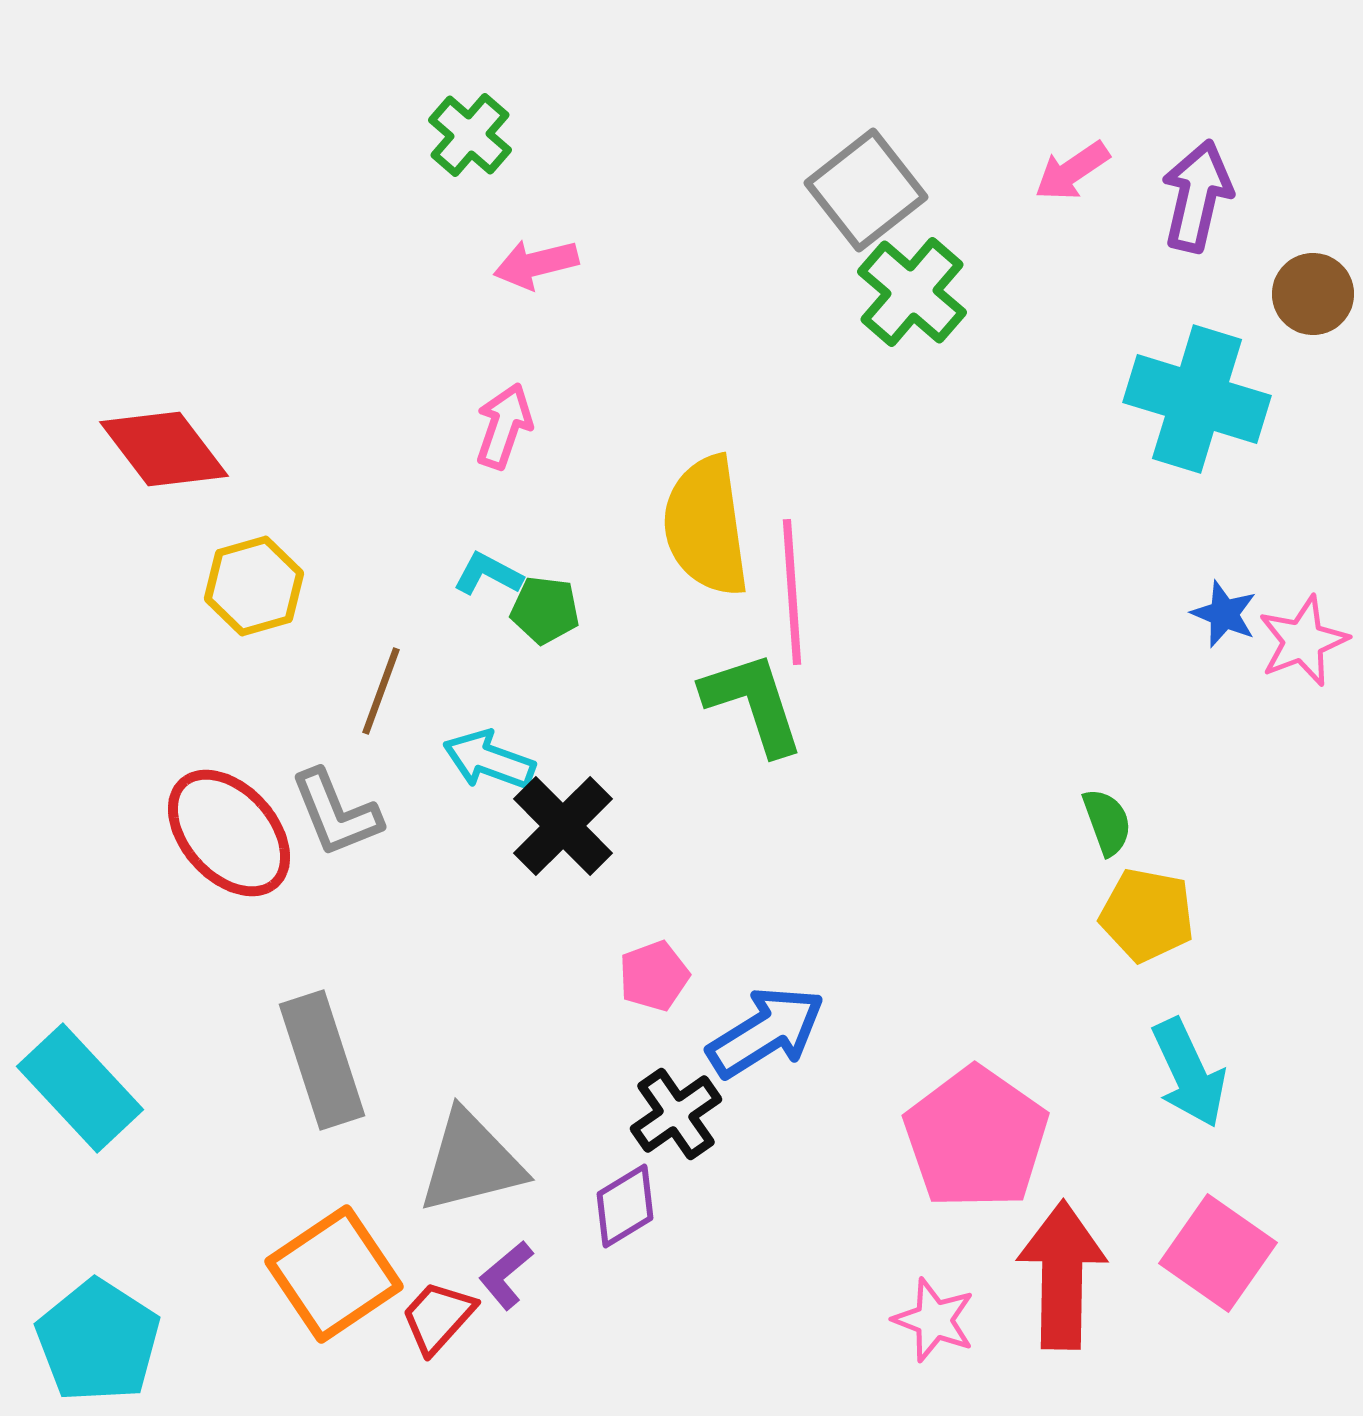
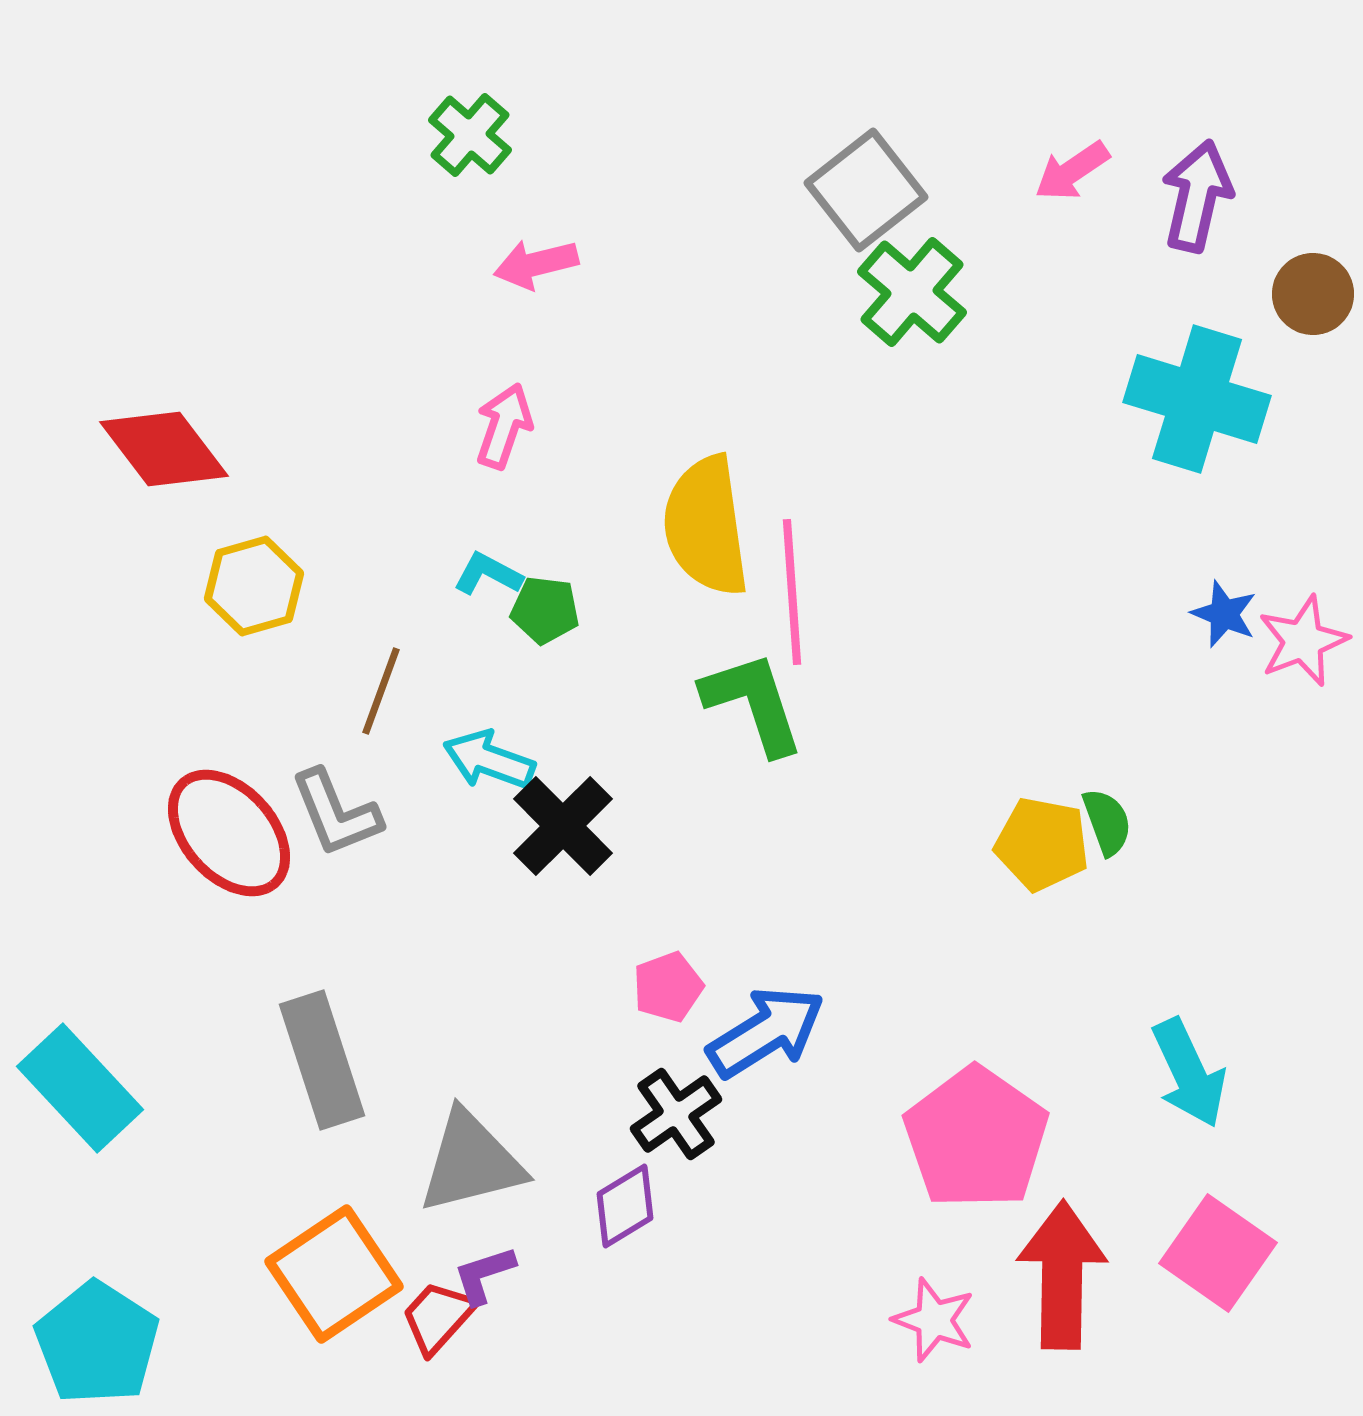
yellow pentagon at (1147, 915): moved 105 px left, 71 px up
pink pentagon at (654, 976): moved 14 px right, 11 px down
purple L-shape at (506, 1275): moved 22 px left; rotated 22 degrees clockwise
cyan pentagon at (98, 1341): moved 1 px left, 2 px down
